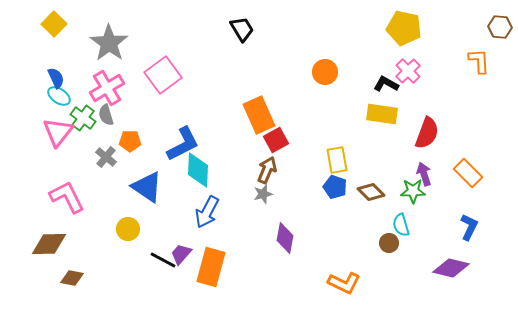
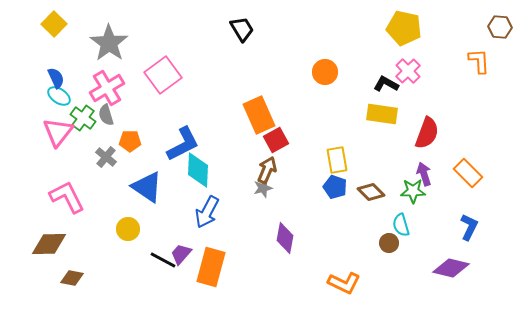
gray star at (263, 194): moved 6 px up
